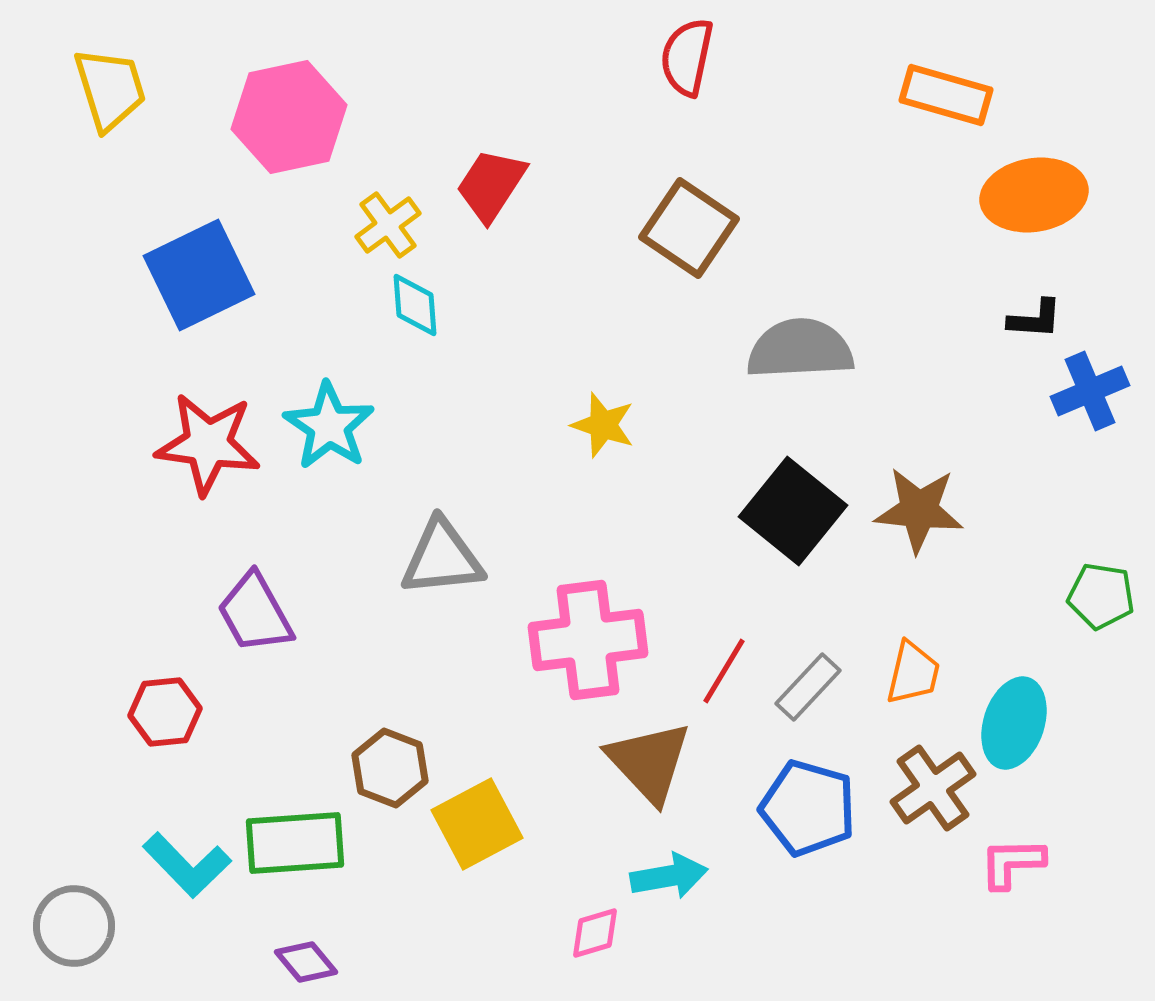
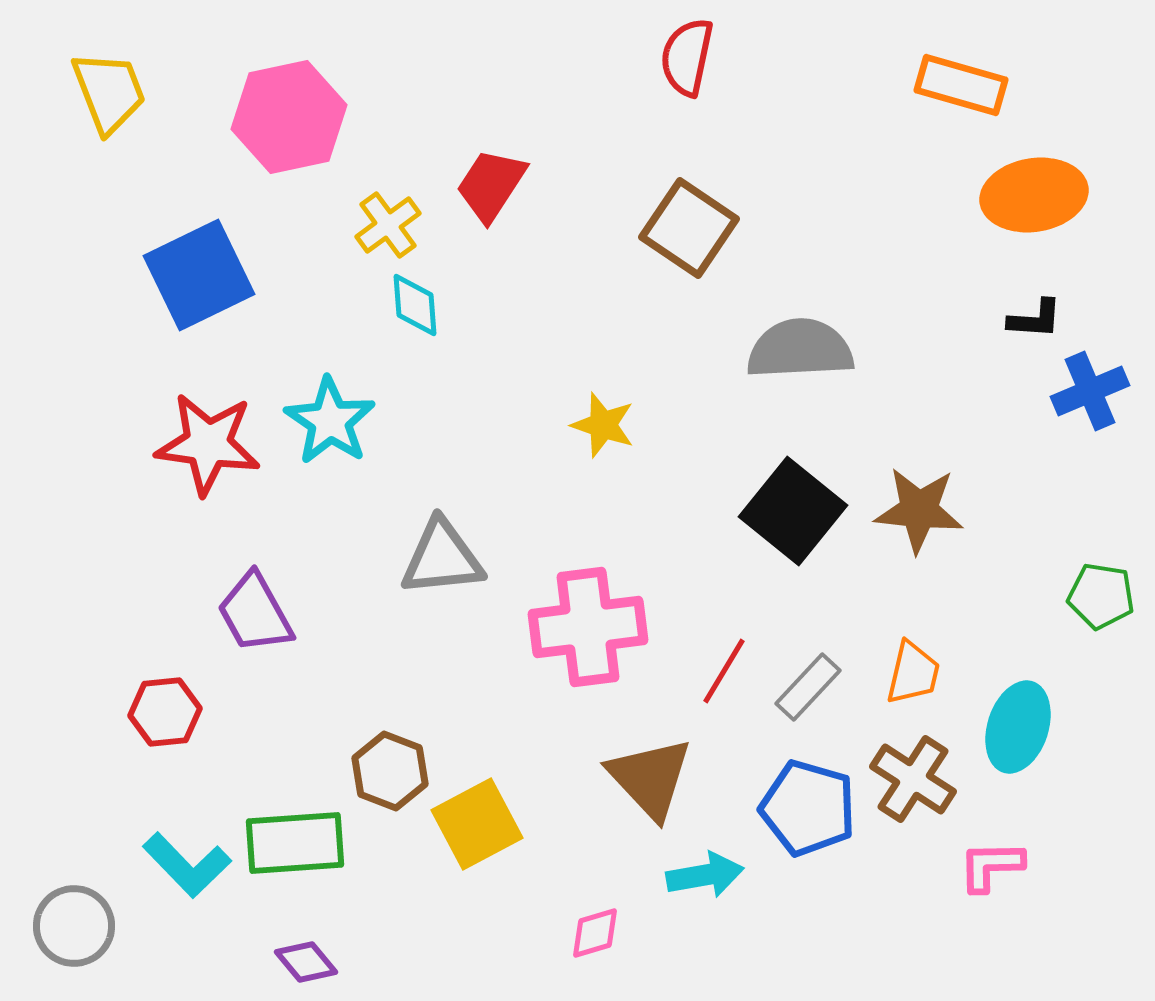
yellow trapezoid: moved 1 px left, 3 px down; rotated 4 degrees counterclockwise
orange rectangle: moved 15 px right, 10 px up
cyan star: moved 1 px right, 5 px up
pink cross: moved 13 px up
cyan ellipse: moved 4 px right, 4 px down
brown triangle: moved 1 px right, 16 px down
brown hexagon: moved 3 px down
brown cross: moved 20 px left, 9 px up; rotated 22 degrees counterclockwise
pink L-shape: moved 21 px left, 3 px down
cyan arrow: moved 36 px right, 1 px up
